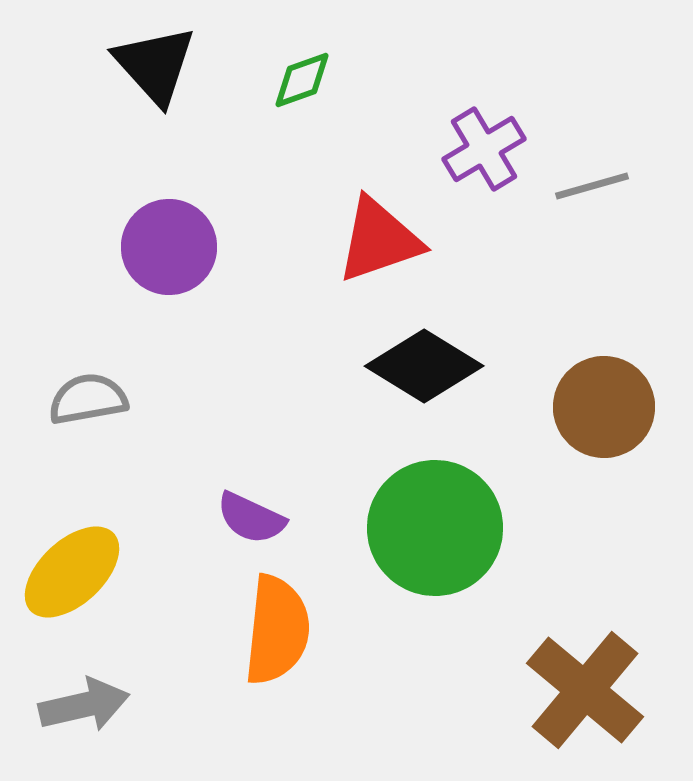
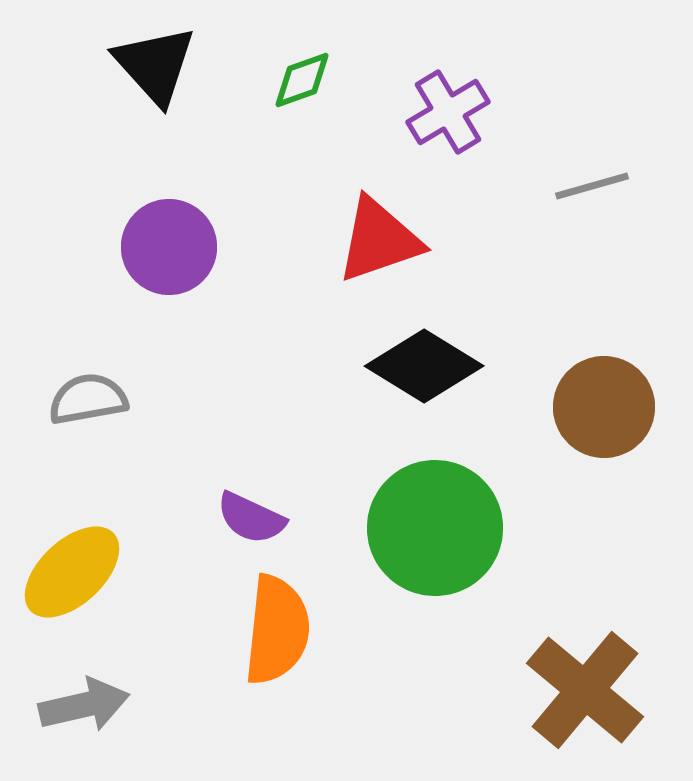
purple cross: moved 36 px left, 37 px up
